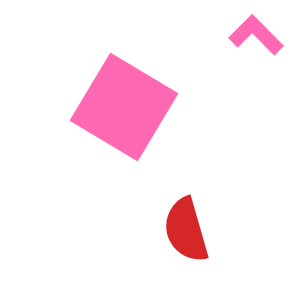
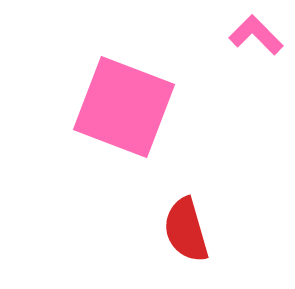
pink square: rotated 10 degrees counterclockwise
